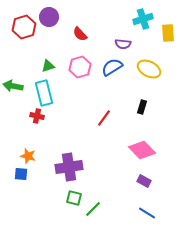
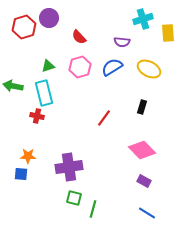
purple circle: moved 1 px down
red semicircle: moved 1 px left, 3 px down
purple semicircle: moved 1 px left, 2 px up
orange star: rotated 14 degrees counterclockwise
green line: rotated 30 degrees counterclockwise
